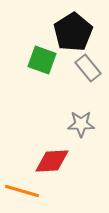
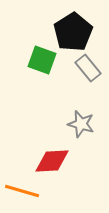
gray star: rotated 16 degrees clockwise
